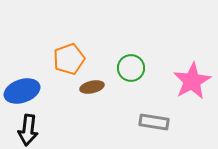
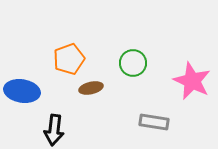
green circle: moved 2 px right, 5 px up
pink star: rotated 18 degrees counterclockwise
brown ellipse: moved 1 px left, 1 px down
blue ellipse: rotated 28 degrees clockwise
black arrow: moved 26 px right
